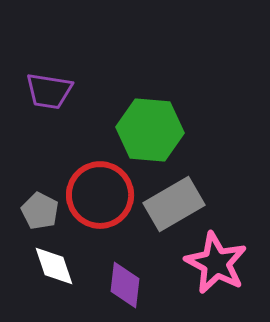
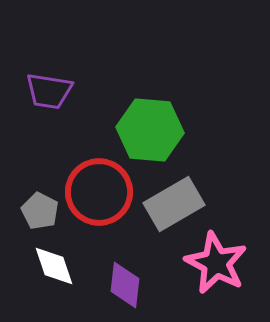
red circle: moved 1 px left, 3 px up
